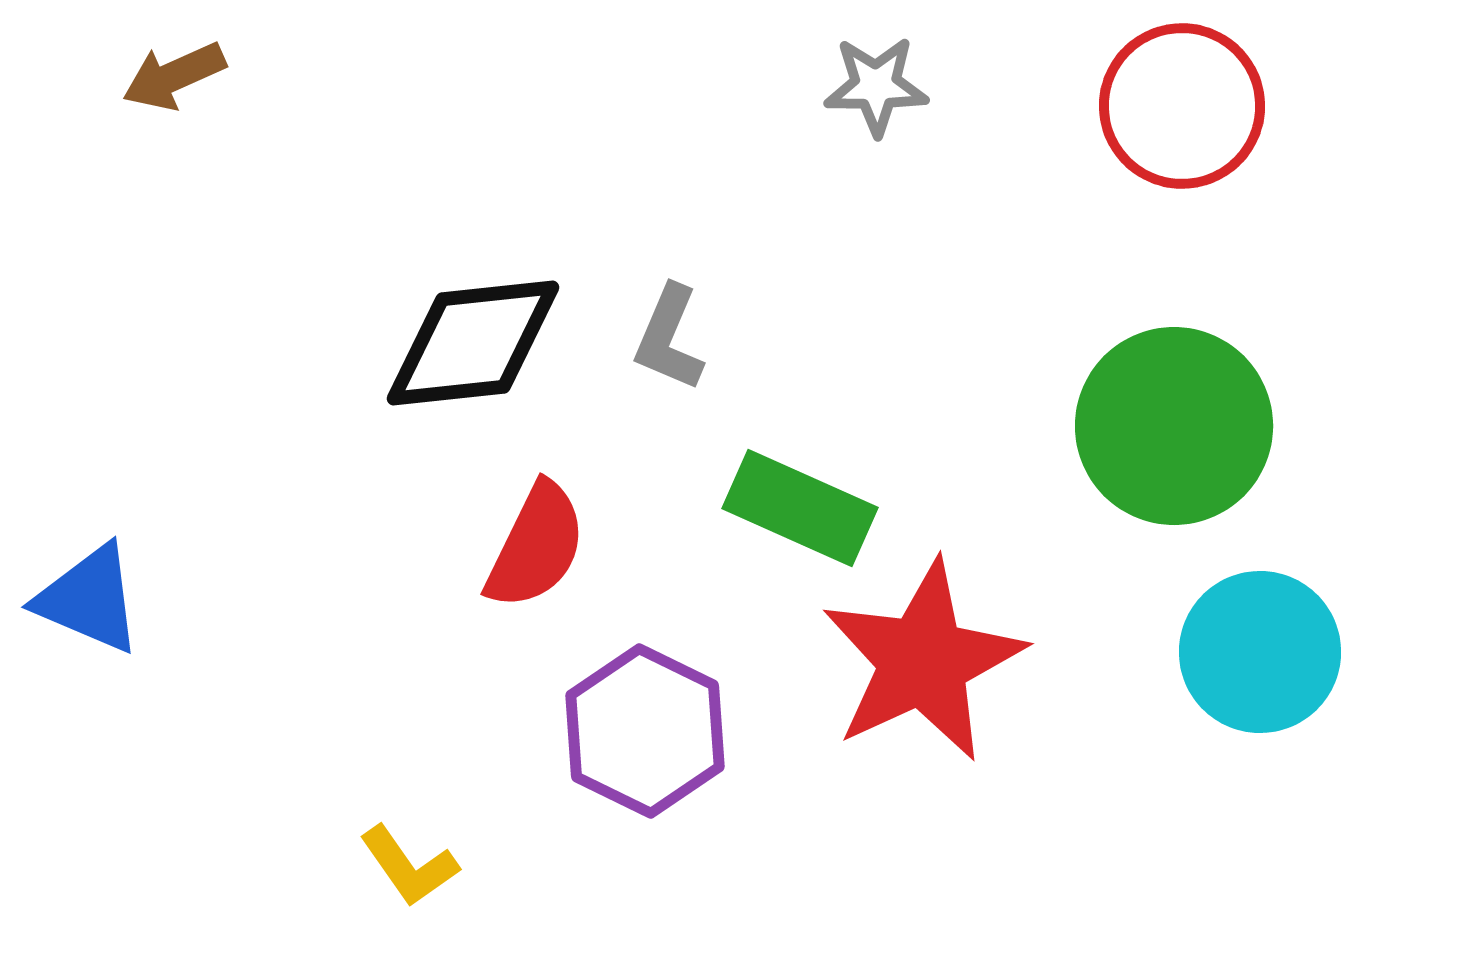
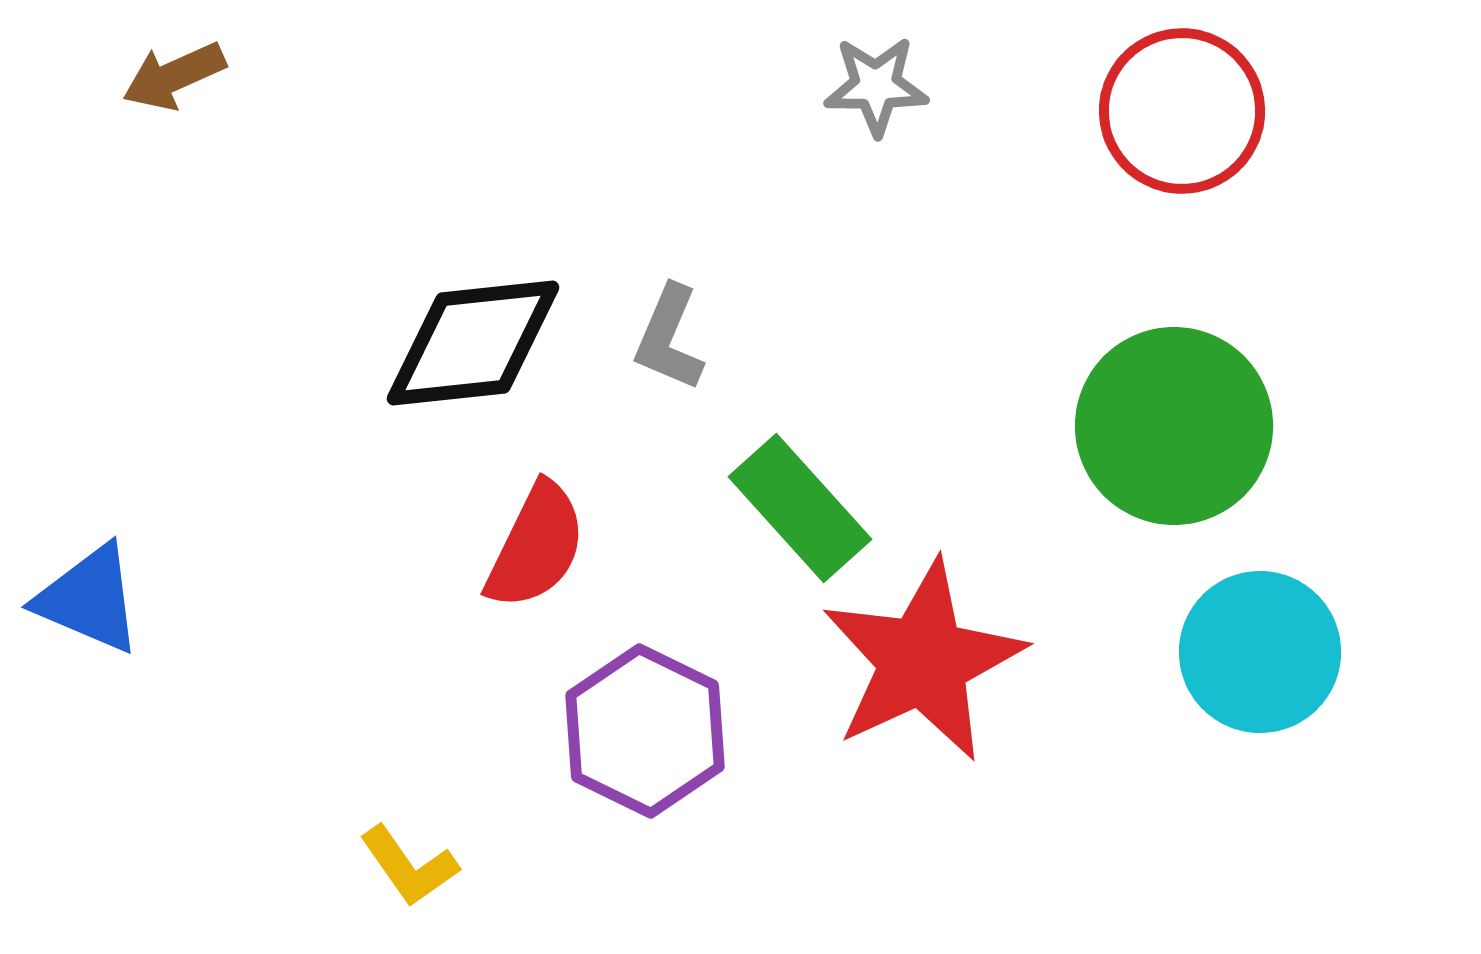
red circle: moved 5 px down
green rectangle: rotated 24 degrees clockwise
